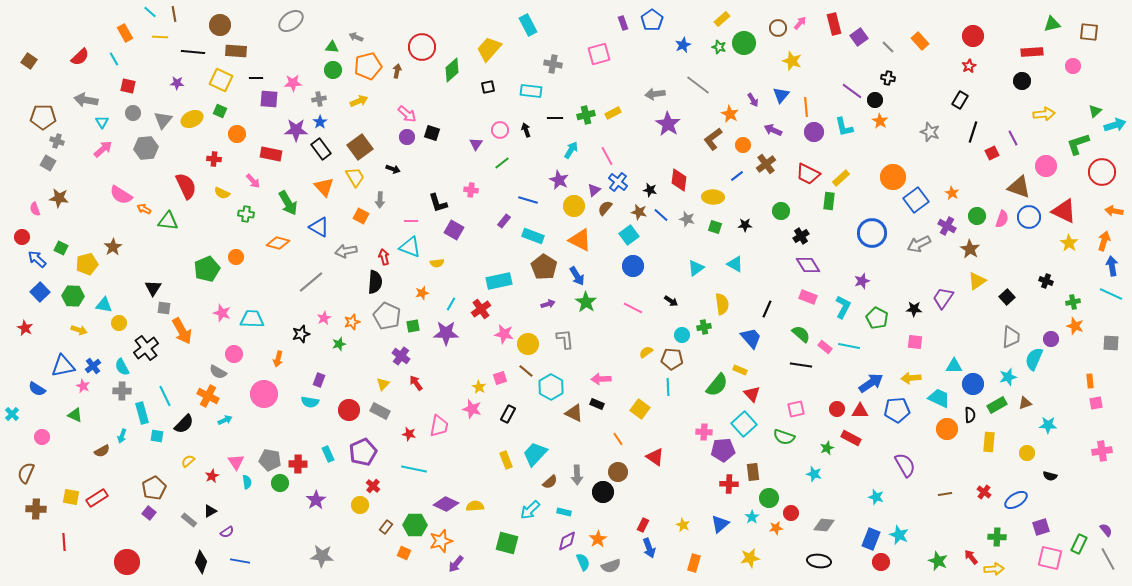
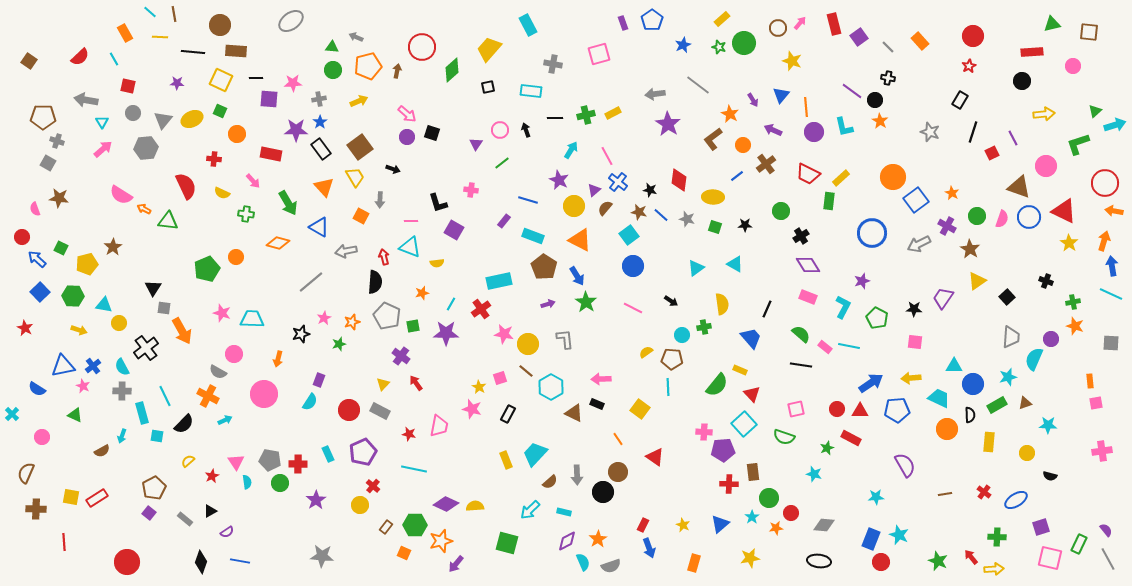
red circle at (1102, 172): moved 3 px right, 11 px down
cyan semicircle at (310, 402): rotated 66 degrees counterclockwise
cyan star at (876, 497): rotated 21 degrees counterclockwise
gray rectangle at (189, 520): moved 4 px left, 1 px up
